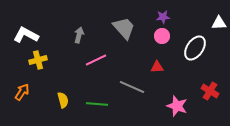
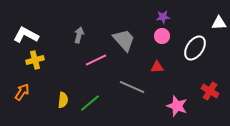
gray trapezoid: moved 12 px down
yellow cross: moved 3 px left
yellow semicircle: rotated 21 degrees clockwise
green line: moved 7 px left, 1 px up; rotated 45 degrees counterclockwise
